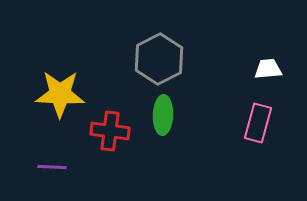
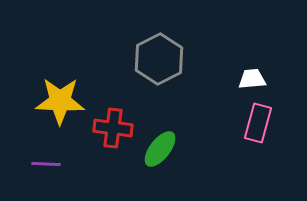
white trapezoid: moved 16 px left, 10 px down
yellow star: moved 7 px down
green ellipse: moved 3 px left, 34 px down; rotated 36 degrees clockwise
red cross: moved 3 px right, 3 px up
purple line: moved 6 px left, 3 px up
